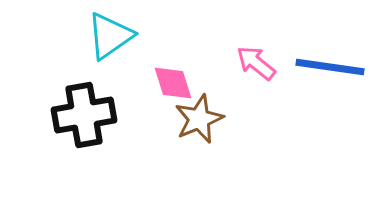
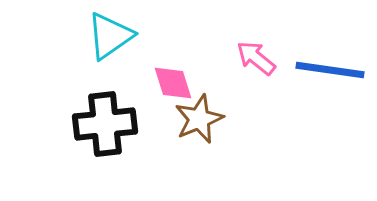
pink arrow: moved 5 px up
blue line: moved 3 px down
black cross: moved 21 px right, 9 px down; rotated 4 degrees clockwise
